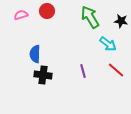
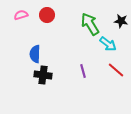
red circle: moved 4 px down
green arrow: moved 7 px down
